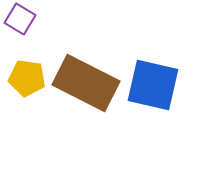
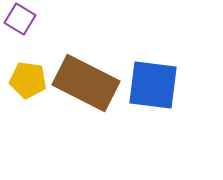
yellow pentagon: moved 1 px right, 2 px down
blue square: rotated 6 degrees counterclockwise
